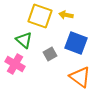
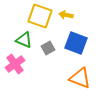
green triangle: rotated 18 degrees counterclockwise
gray square: moved 2 px left, 6 px up
pink cross: rotated 24 degrees clockwise
orange triangle: moved 1 px down; rotated 15 degrees counterclockwise
